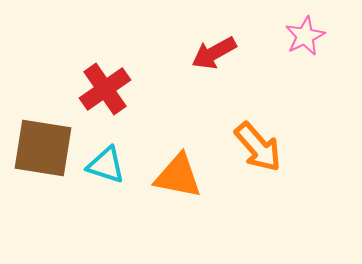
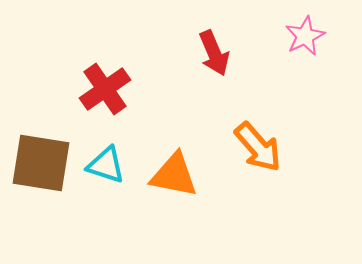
red arrow: rotated 84 degrees counterclockwise
brown square: moved 2 px left, 15 px down
orange triangle: moved 4 px left, 1 px up
